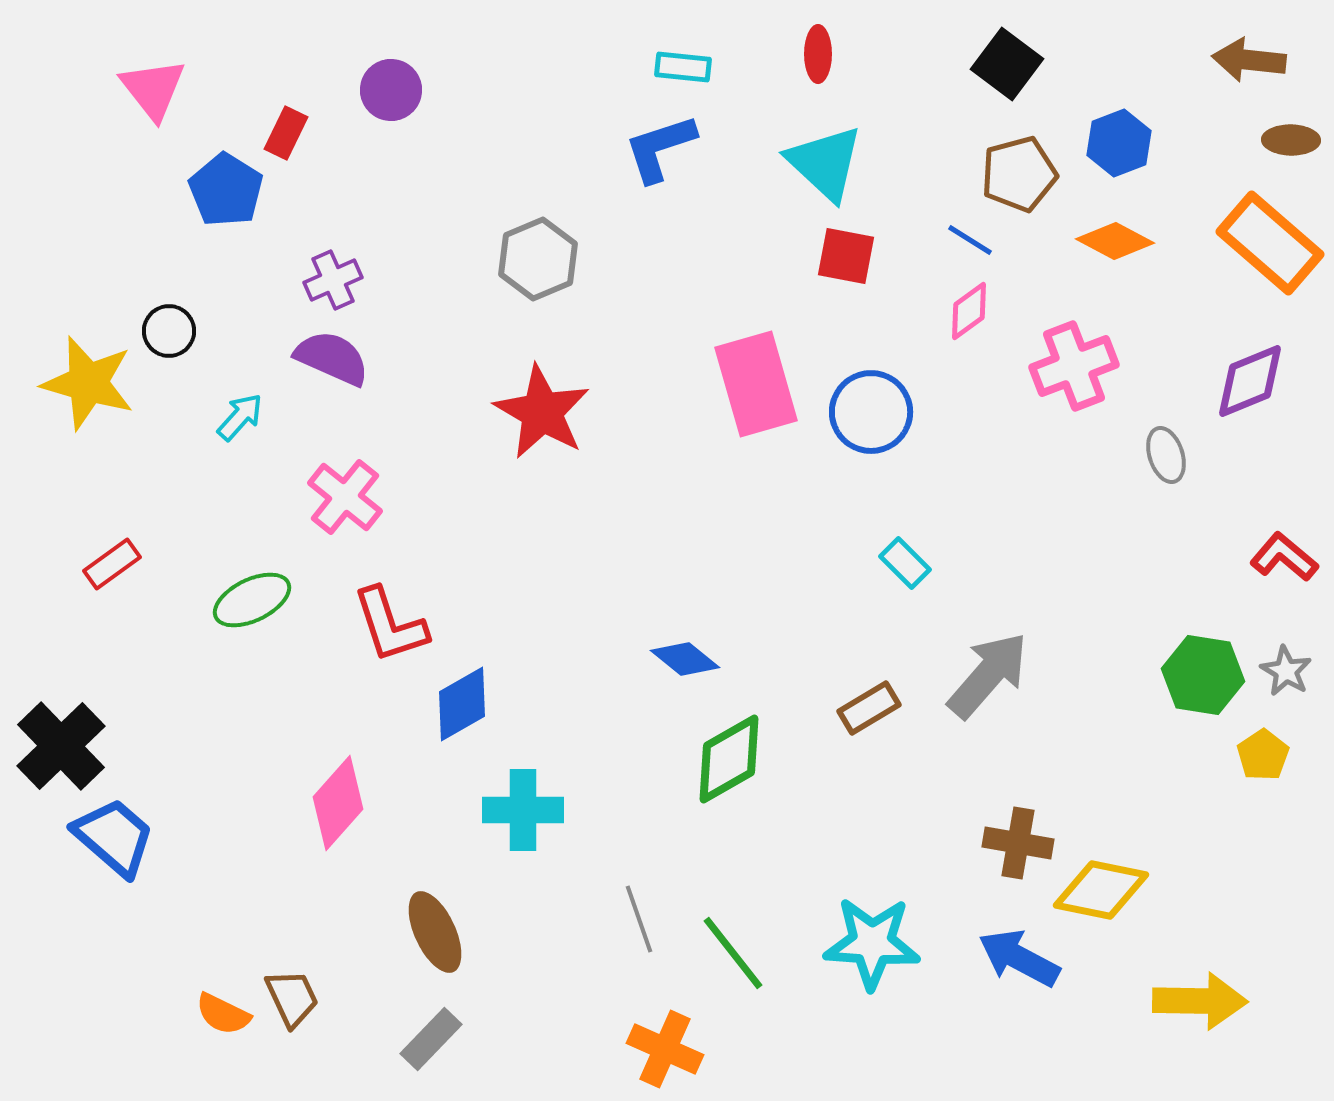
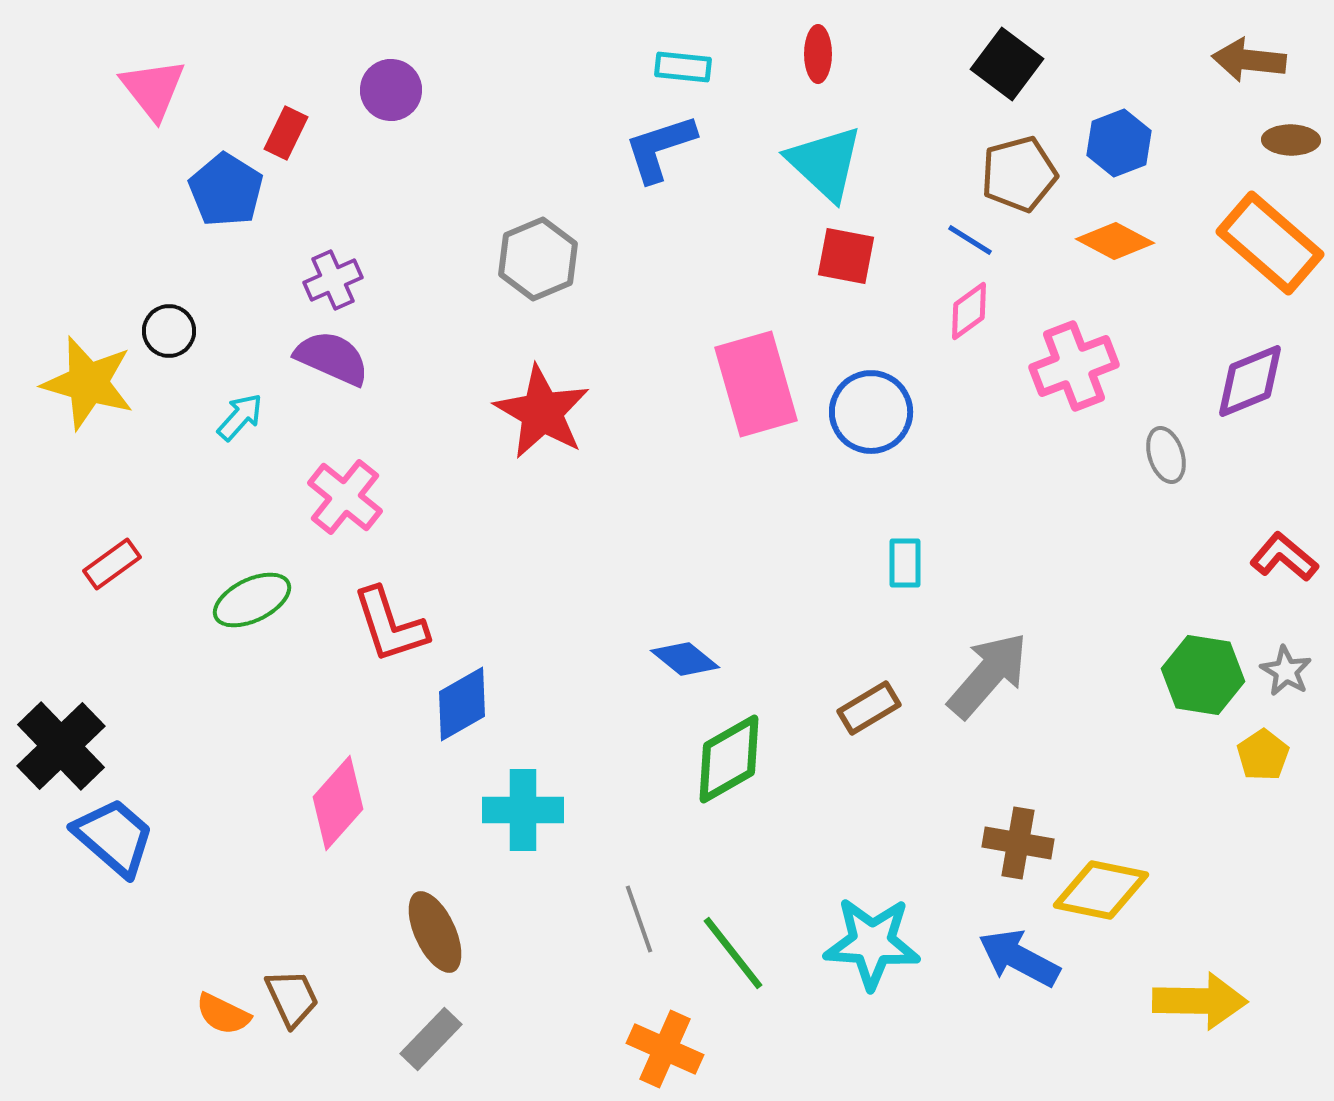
cyan rectangle at (905, 563): rotated 45 degrees clockwise
